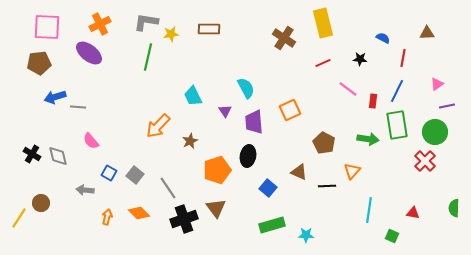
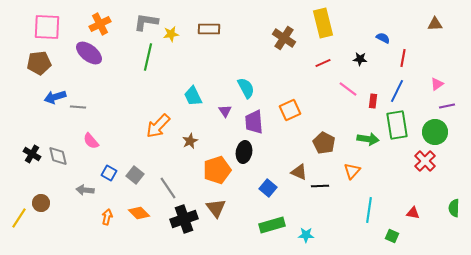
brown triangle at (427, 33): moved 8 px right, 9 px up
black ellipse at (248, 156): moved 4 px left, 4 px up
black line at (327, 186): moved 7 px left
